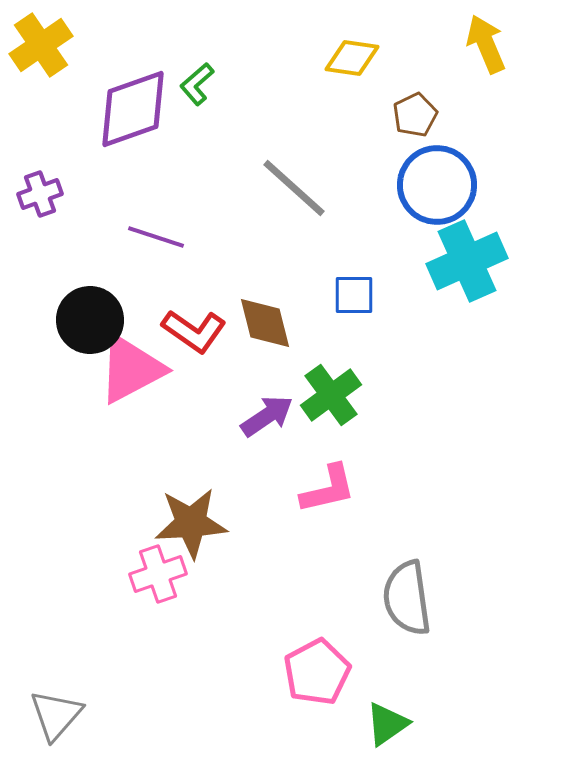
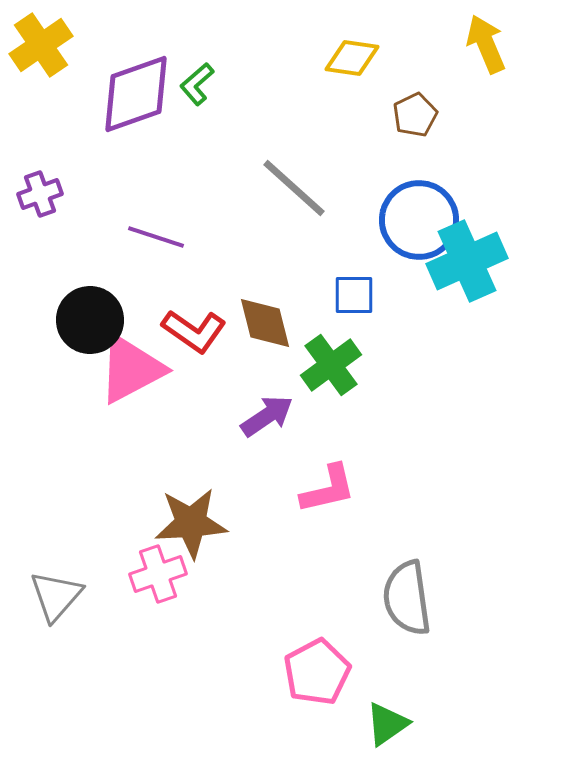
purple diamond: moved 3 px right, 15 px up
blue circle: moved 18 px left, 35 px down
green cross: moved 30 px up
gray triangle: moved 119 px up
